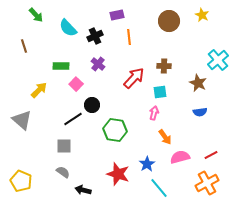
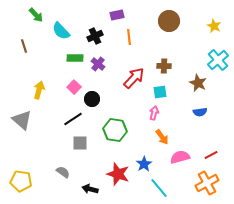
yellow star: moved 12 px right, 11 px down
cyan semicircle: moved 7 px left, 3 px down
green rectangle: moved 14 px right, 8 px up
pink square: moved 2 px left, 3 px down
yellow arrow: rotated 30 degrees counterclockwise
black circle: moved 6 px up
orange arrow: moved 3 px left
gray square: moved 16 px right, 3 px up
blue star: moved 3 px left
yellow pentagon: rotated 15 degrees counterclockwise
black arrow: moved 7 px right, 1 px up
